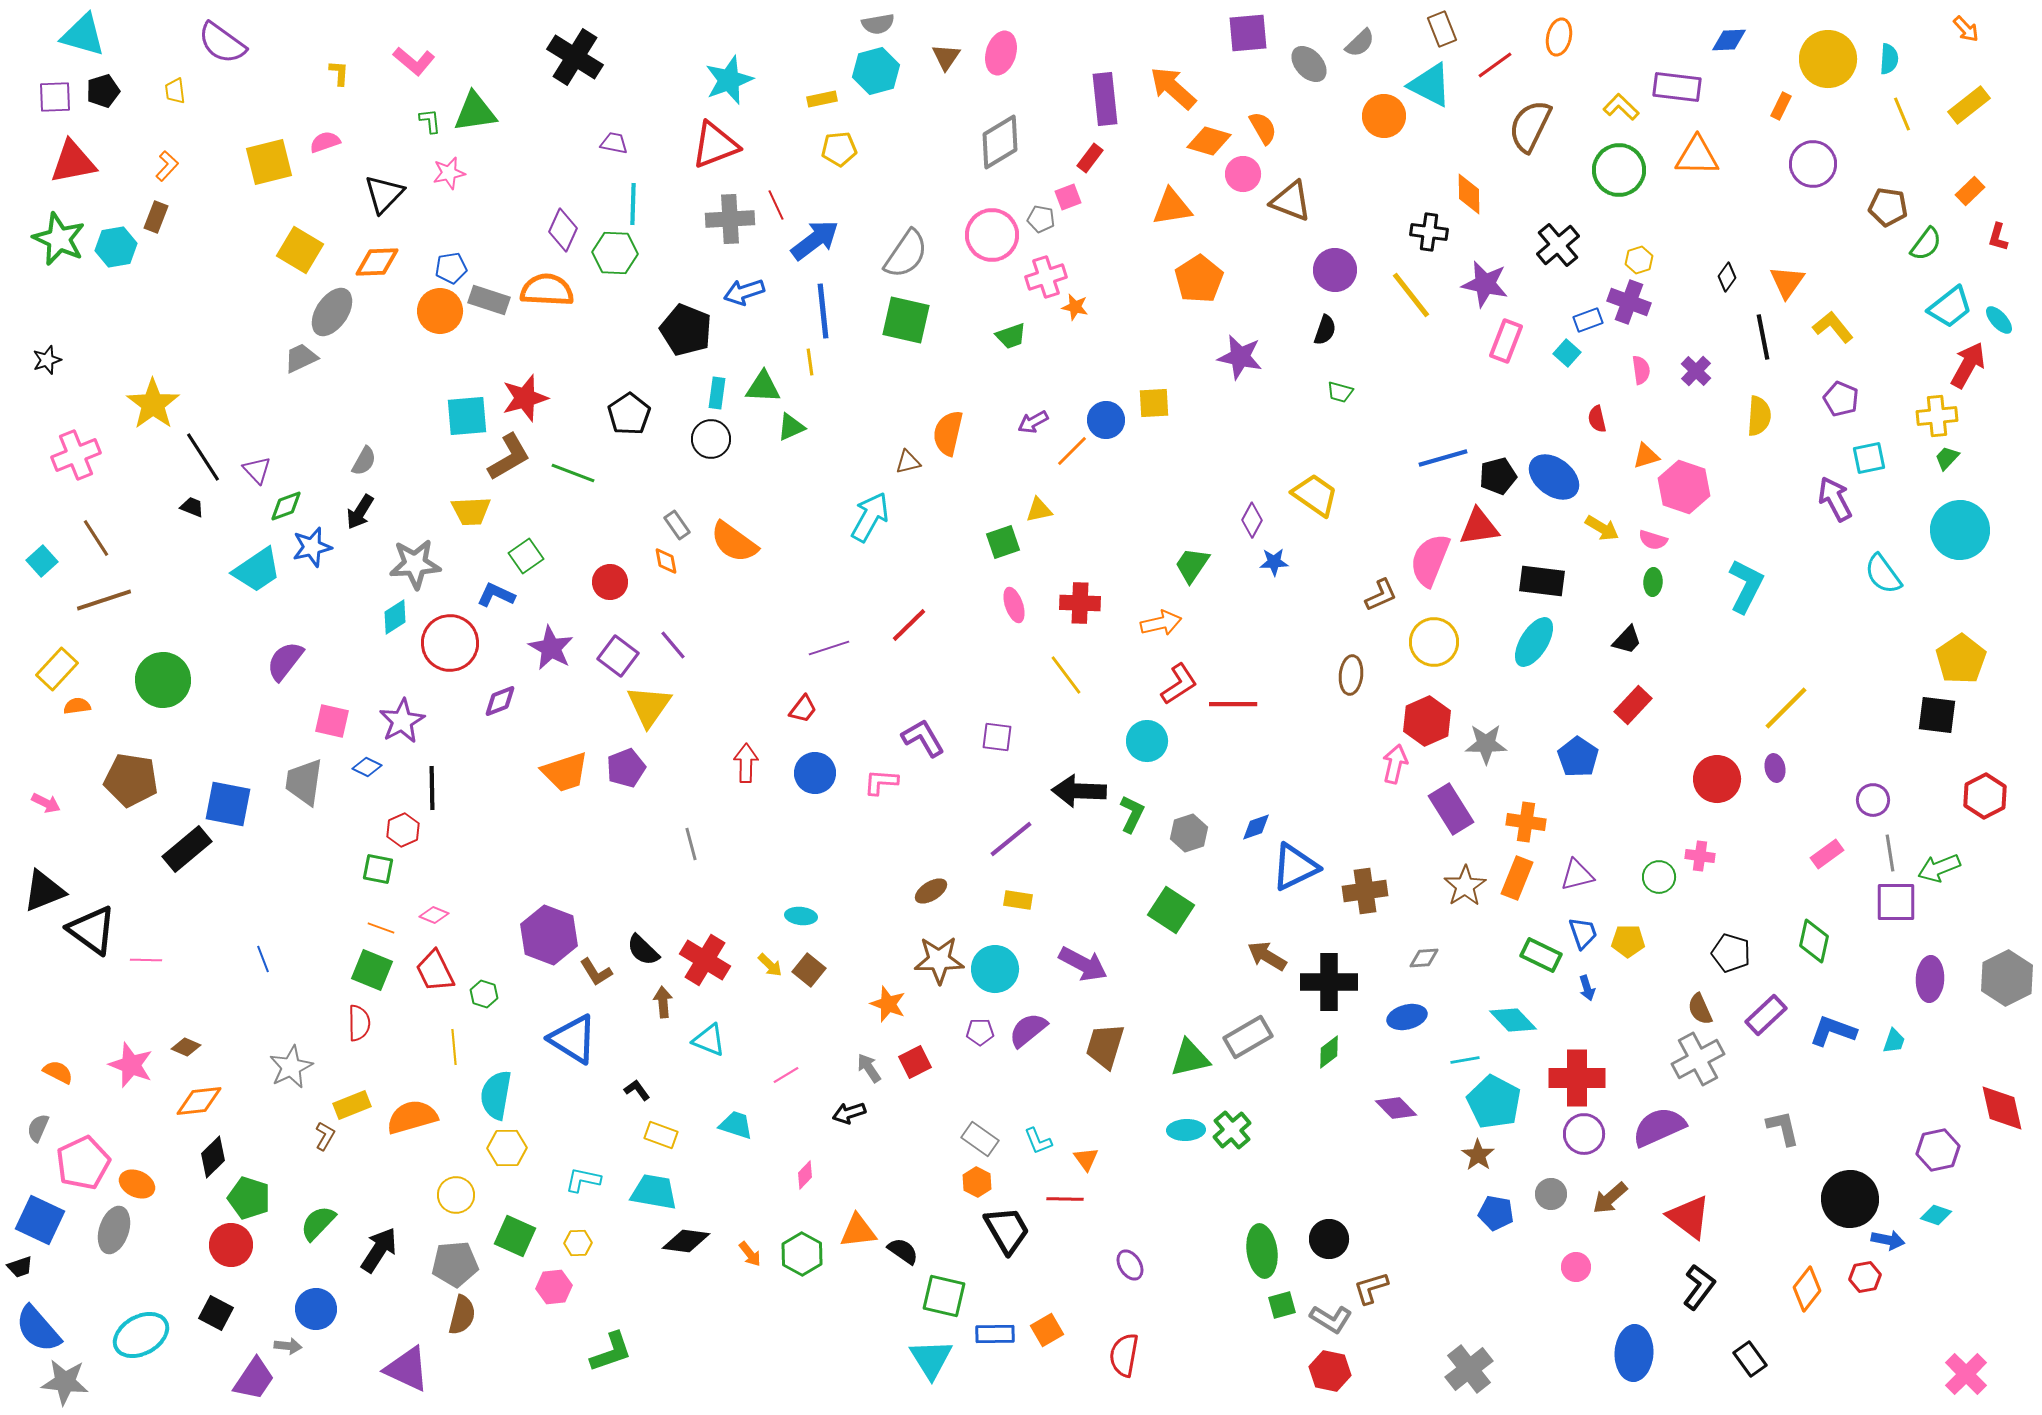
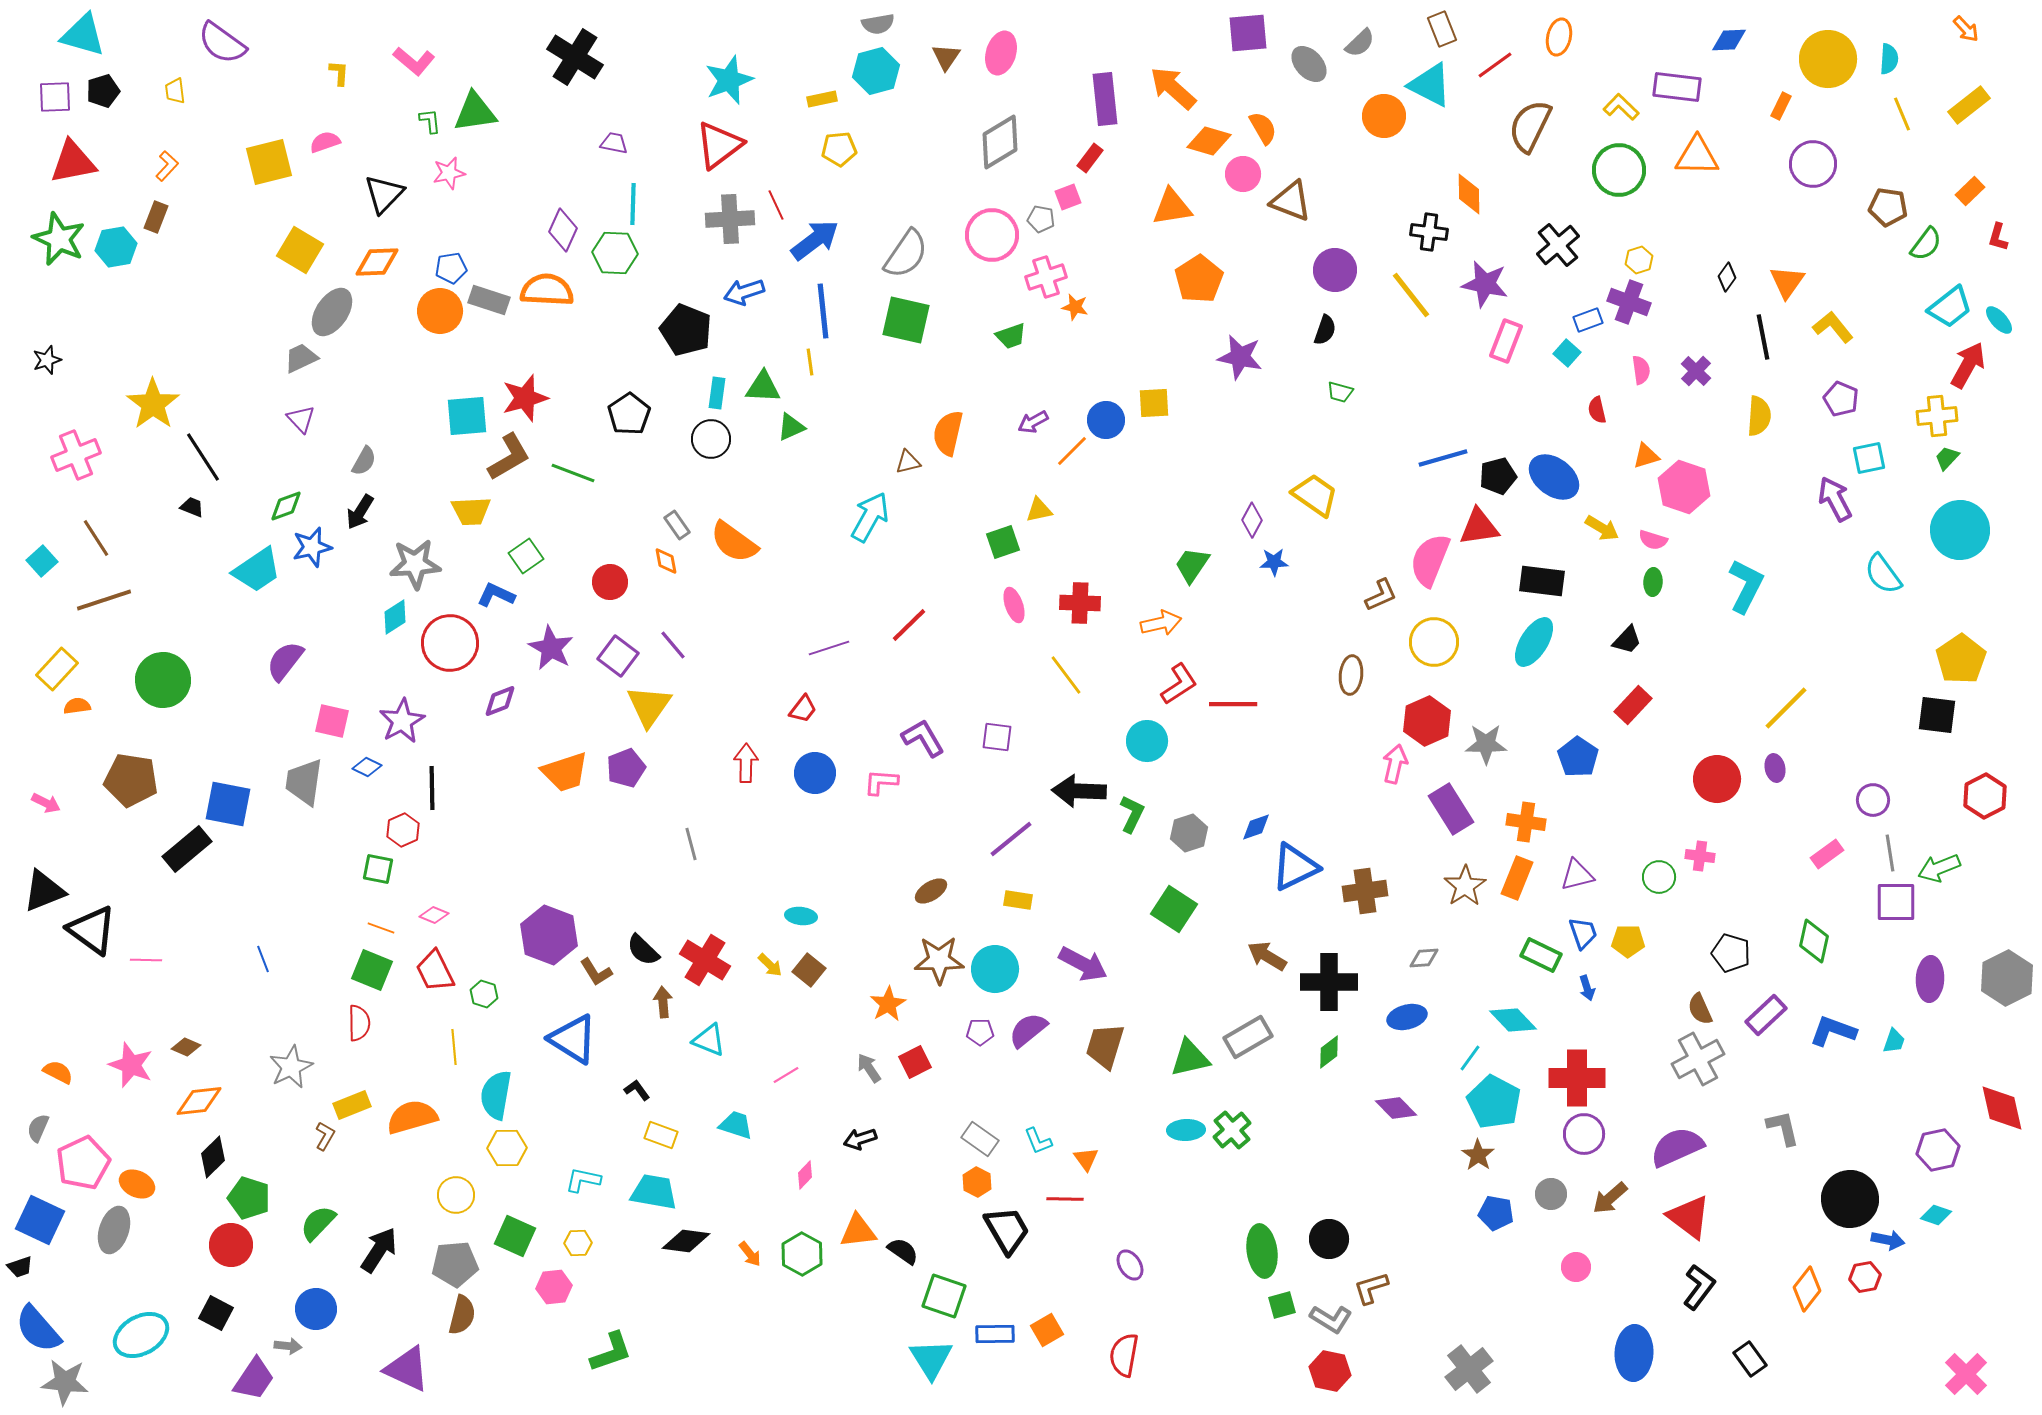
red triangle at (715, 145): moved 4 px right; rotated 16 degrees counterclockwise
red semicircle at (1597, 419): moved 9 px up
purple triangle at (257, 470): moved 44 px right, 51 px up
green square at (1171, 910): moved 3 px right, 1 px up
orange star at (888, 1004): rotated 21 degrees clockwise
cyan line at (1465, 1060): moved 5 px right, 2 px up; rotated 44 degrees counterclockwise
black arrow at (849, 1113): moved 11 px right, 26 px down
purple semicircle at (1659, 1127): moved 18 px right, 20 px down
green square at (944, 1296): rotated 6 degrees clockwise
